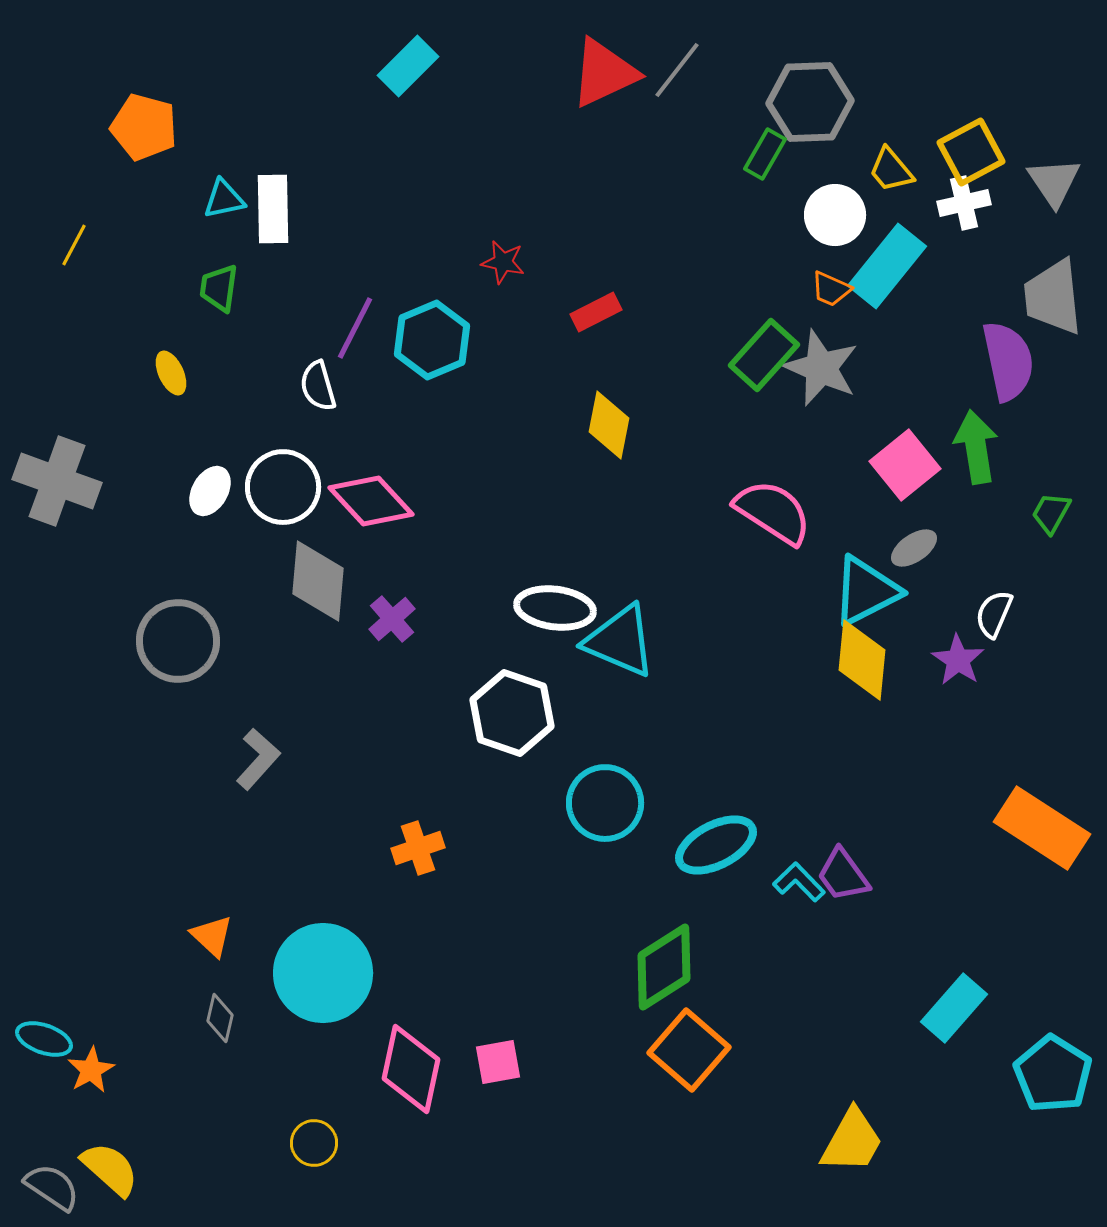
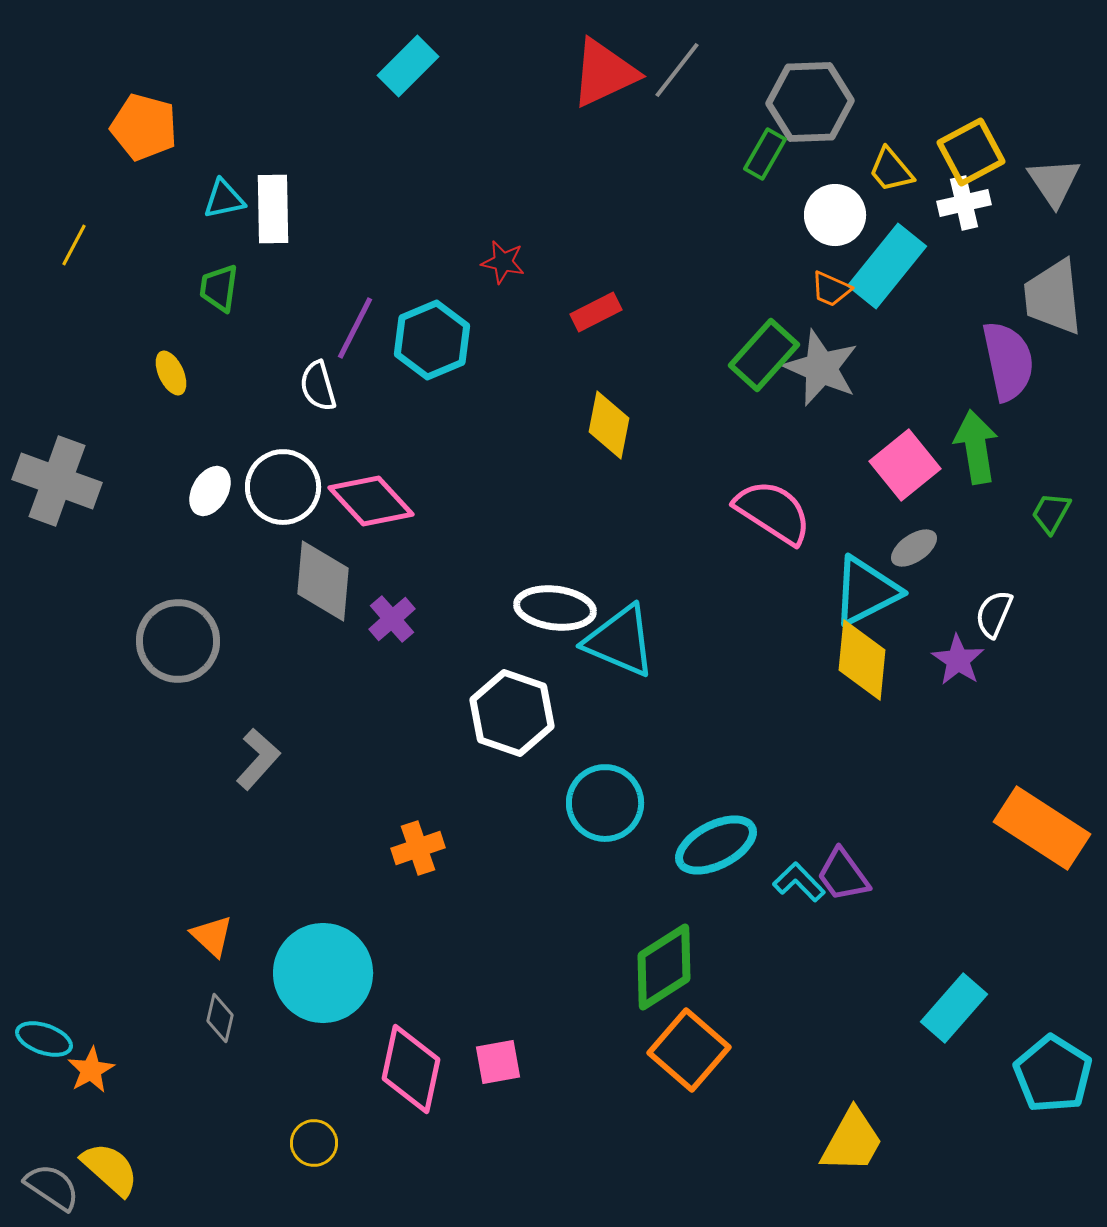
gray diamond at (318, 581): moved 5 px right
